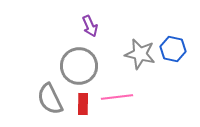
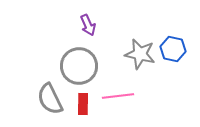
purple arrow: moved 2 px left, 1 px up
pink line: moved 1 px right, 1 px up
